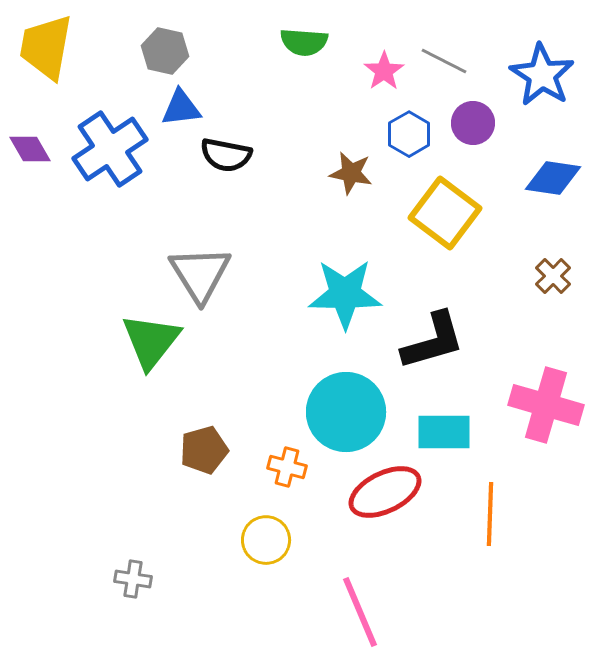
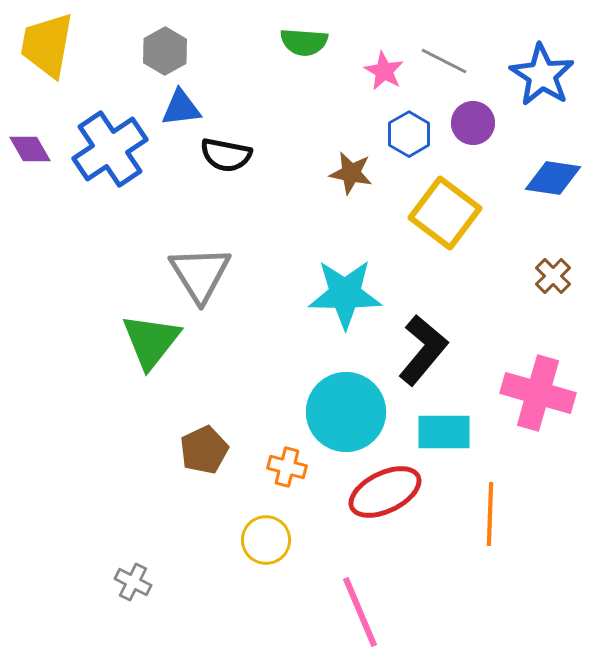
yellow trapezoid: moved 1 px right, 2 px up
gray hexagon: rotated 18 degrees clockwise
pink star: rotated 9 degrees counterclockwise
black L-shape: moved 10 px left, 9 px down; rotated 34 degrees counterclockwise
pink cross: moved 8 px left, 12 px up
brown pentagon: rotated 9 degrees counterclockwise
gray cross: moved 3 px down; rotated 18 degrees clockwise
